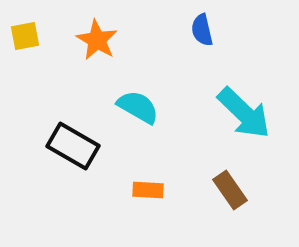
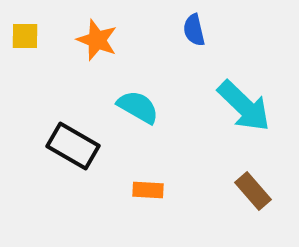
blue semicircle: moved 8 px left
yellow square: rotated 12 degrees clockwise
orange star: rotated 9 degrees counterclockwise
cyan arrow: moved 7 px up
brown rectangle: moved 23 px right, 1 px down; rotated 6 degrees counterclockwise
